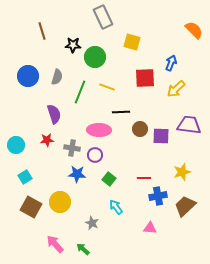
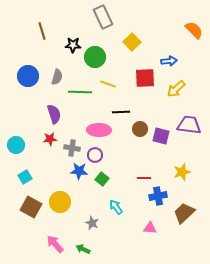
yellow square: rotated 30 degrees clockwise
blue arrow: moved 2 px left, 2 px up; rotated 63 degrees clockwise
yellow line: moved 1 px right, 3 px up
green line: rotated 70 degrees clockwise
purple square: rotated 12 degrees clockwise
red star: moved 3 px right, 1 px up
blue star: moved 2 px right, 3 px up
green square: moved 7 px left
brown trapezoid: moved 1 px left, 7 px down
green arrow: rotated 16 degrees counterclockwise
